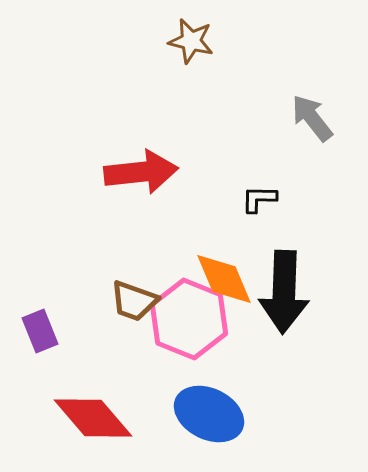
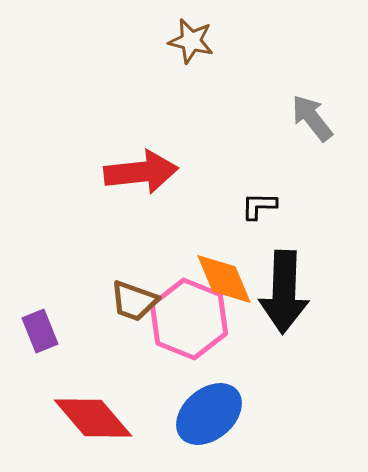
black L-shape: moved 7 px down
blue ellipse: rotated 66 degrees counterclockwise
